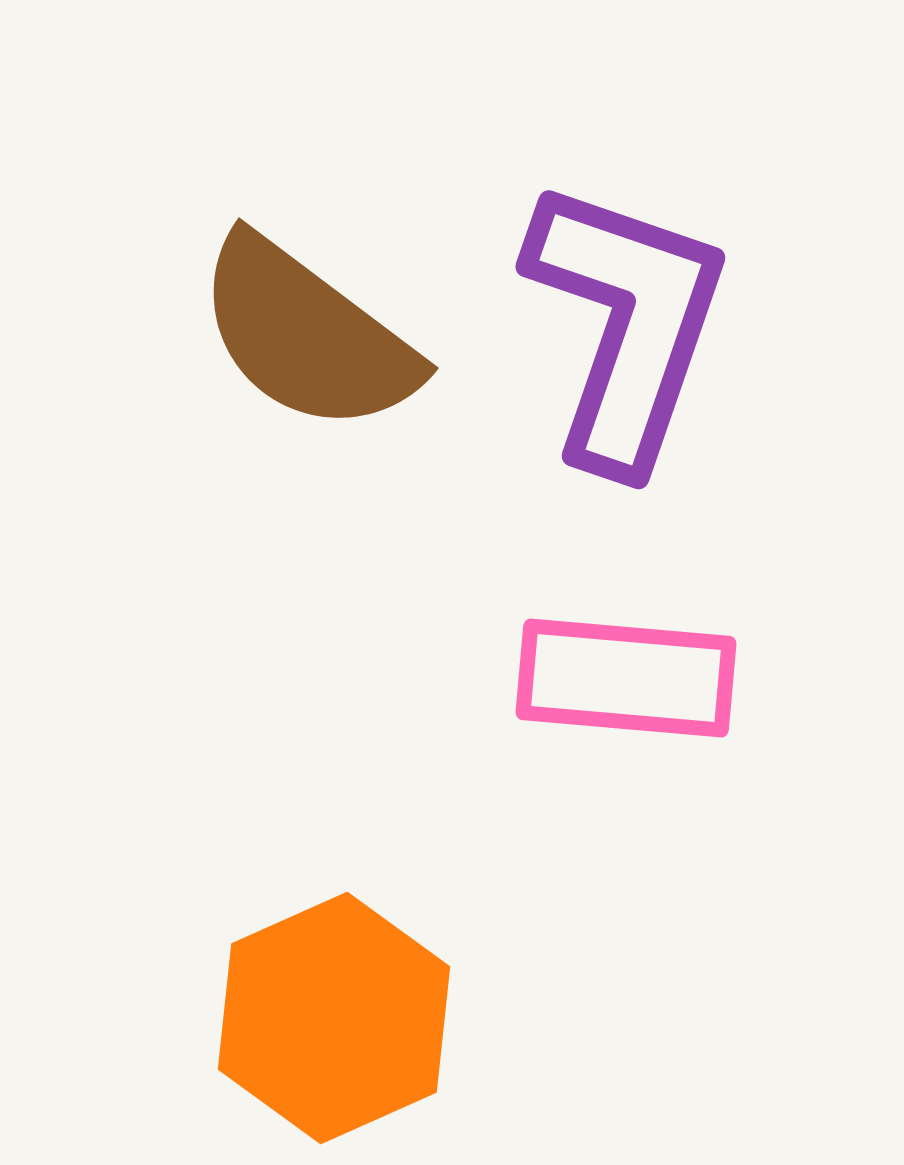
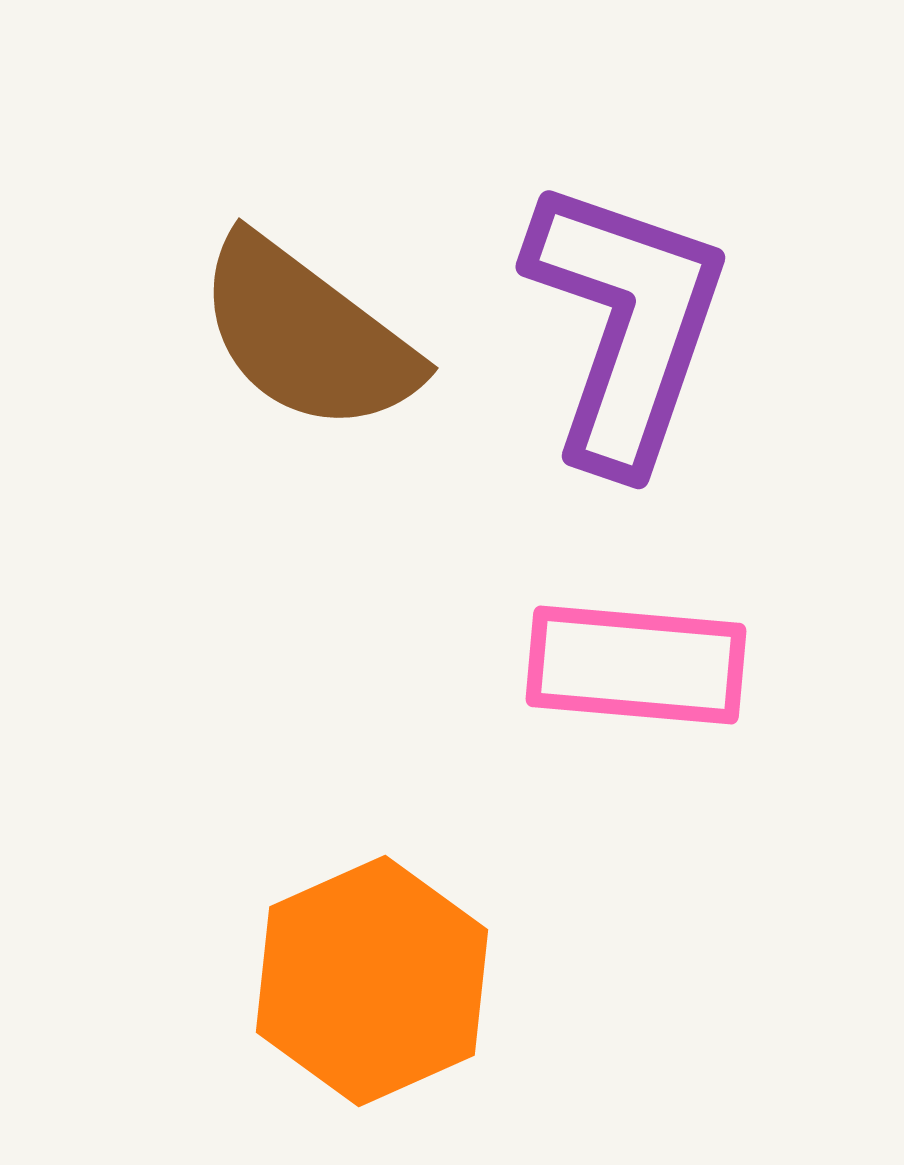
pink rectangle: moved 10 px right, 13 px up
orange hexagon: moved 38 px right, 37 px up
